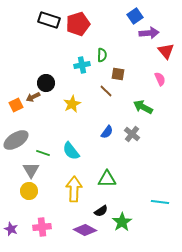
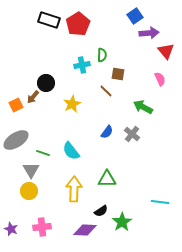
red pentagon: rotated 15 degrees counterclockwise
brown arrow: rotated 24 degrees counterclockwise
purple diamond: rotated 25 degrees counterclockwise
